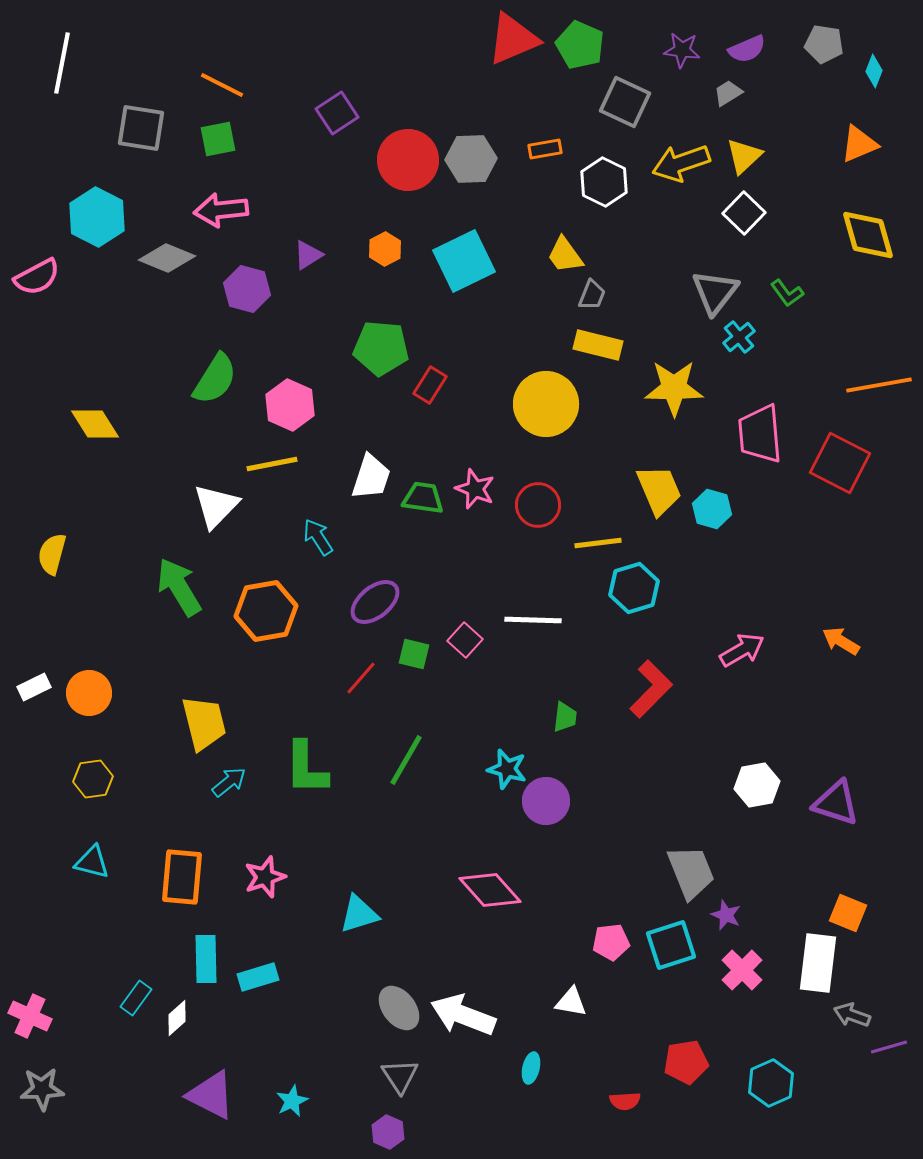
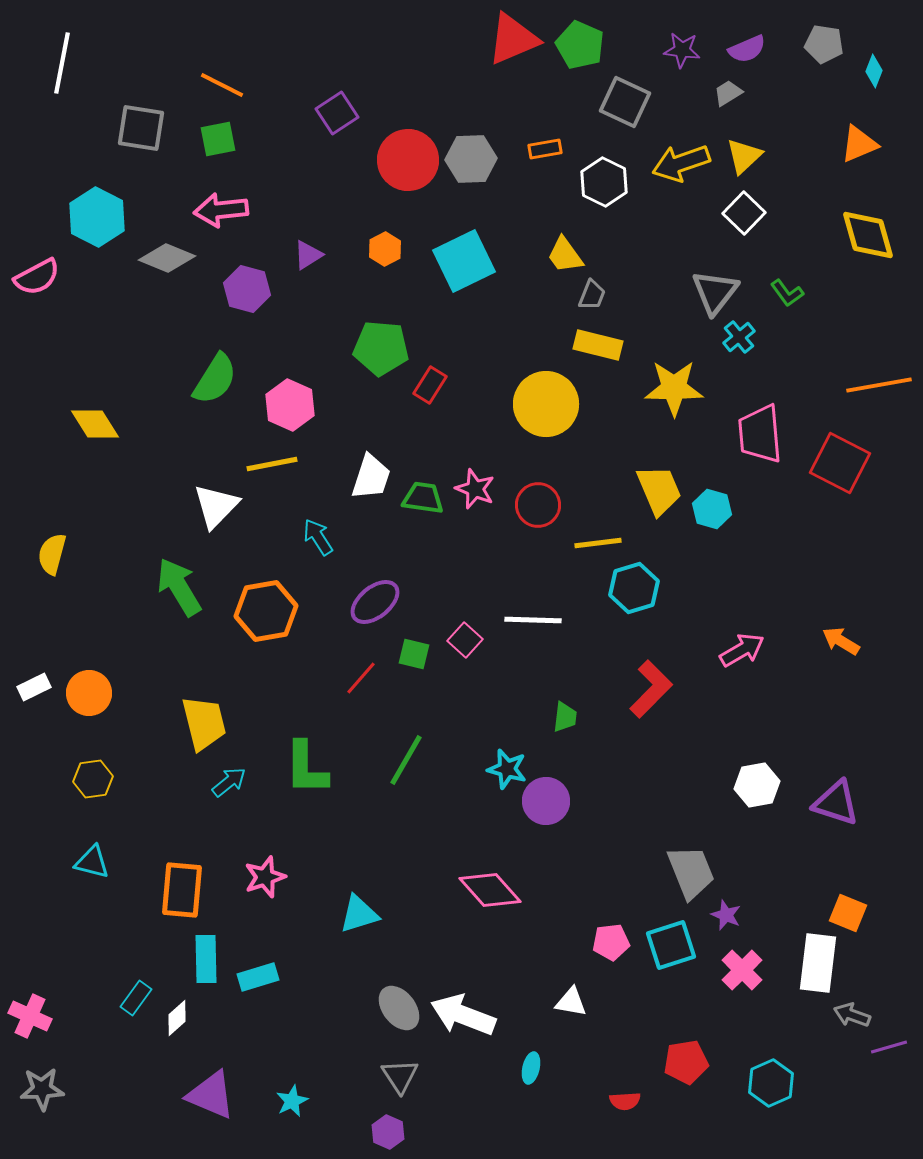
orange rectangle at (182, 877): moved 13 px down
purple triangle at (211, 1095): rotated 4 degrees counterclockwise
